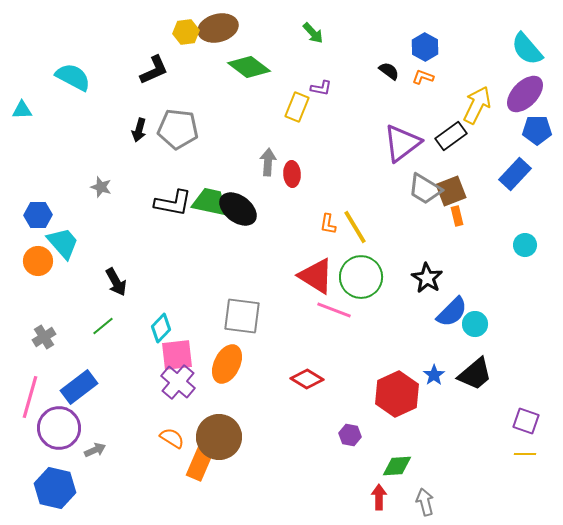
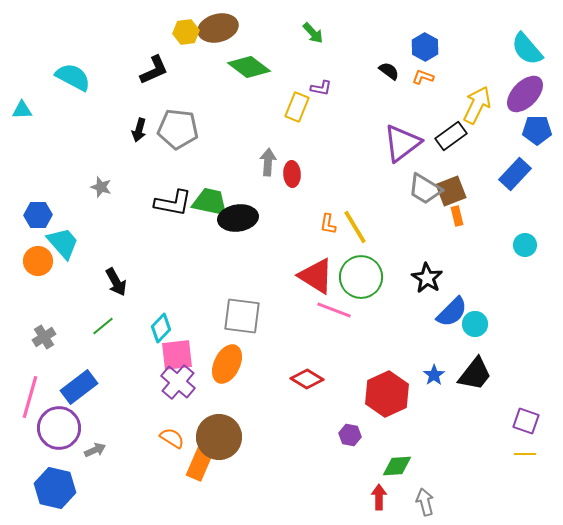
black ellipse at (238, 209): moved 9 px down; rotated 45 degrees counterclockwise
black trapezoid at (475, 374): rotated 12 degrees counterclockwise
red hexagon at (397, 394): moved 10 px left
